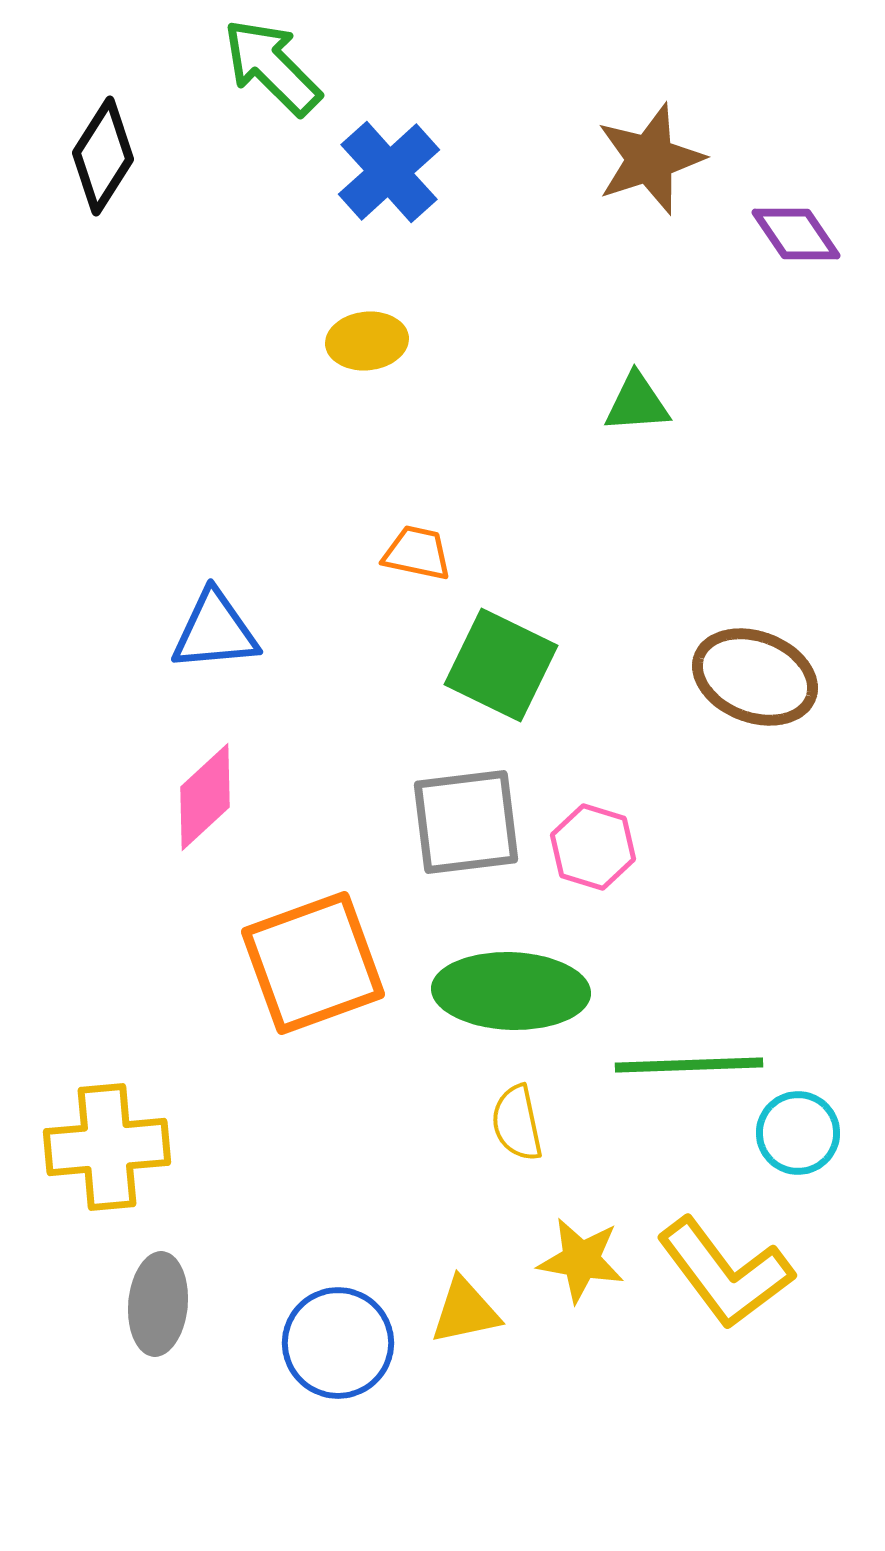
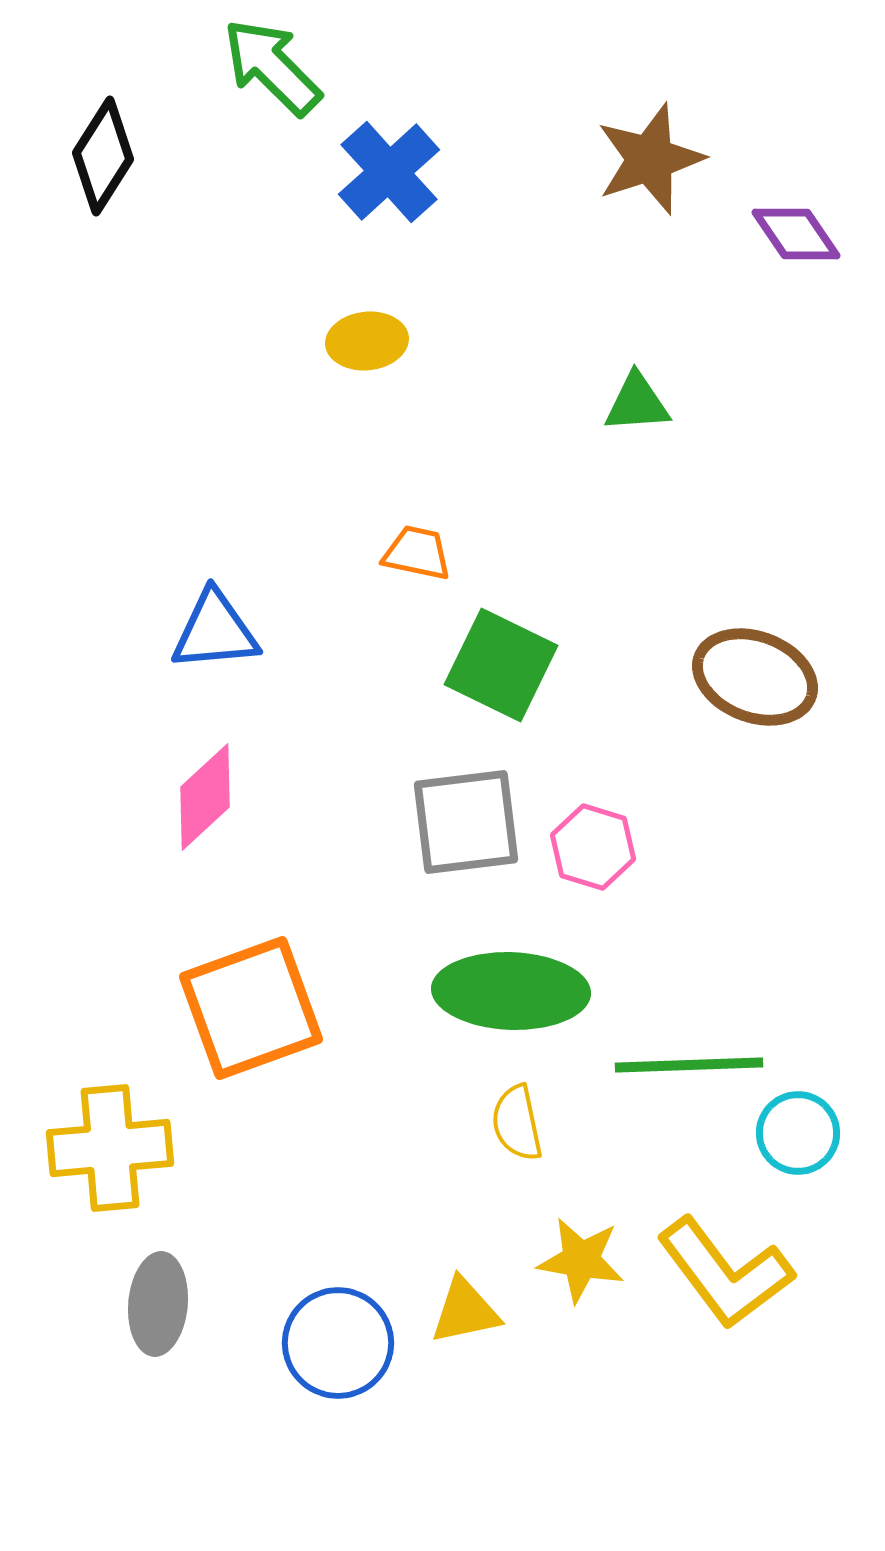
orange square: moved 62 px left, 45 px down
yellow cross: moved 3 px right, 1 px down
